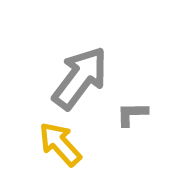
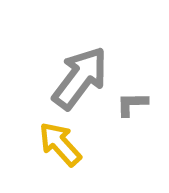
gray L-shape: moved 10 px up
